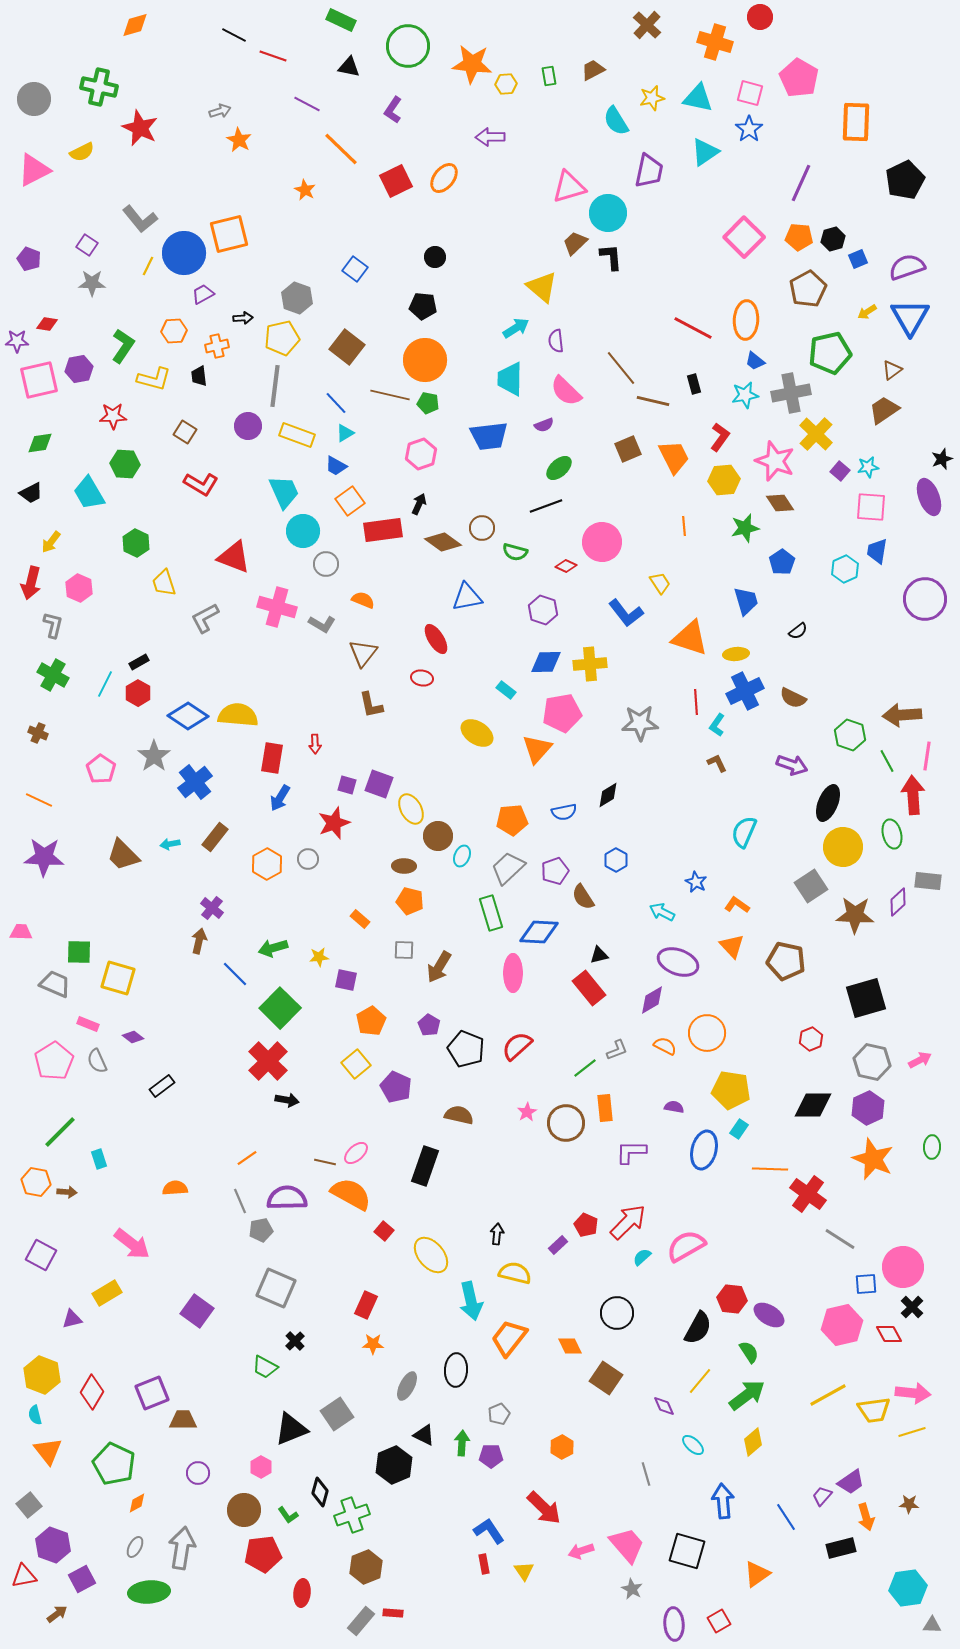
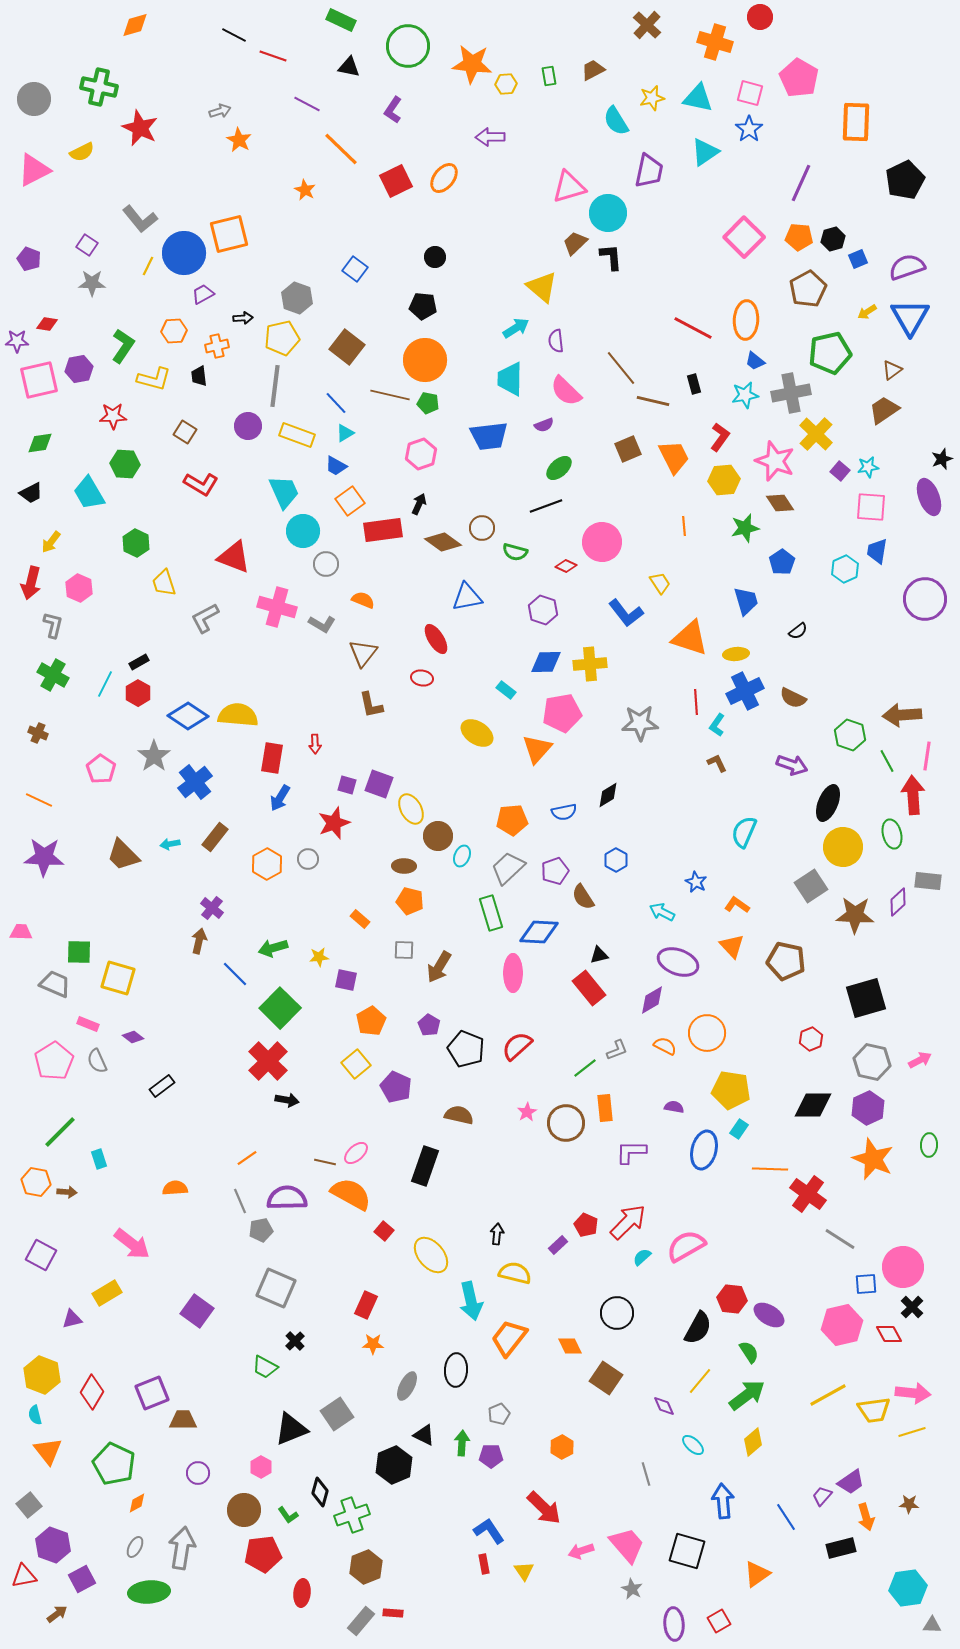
green ellipse at (932, 1147): moved 3 px left, 2 px up
